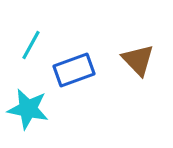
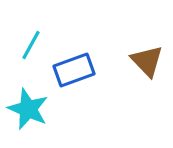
brown triangle: moved 9 px right, 1 px down
cyan star: rotated 12 degrees clockwise
